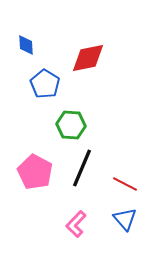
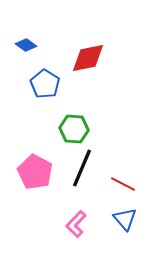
blue diamond: rotated 50 degrees counterclockwise
green hexagon: moved 3 px right, 4 px down
red line: moved 2 px left
